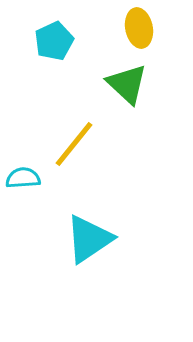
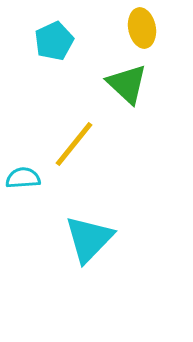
yellow ellipse: moved 3 px right
cyan triangle: rotated 12 degrees counterclockwise
